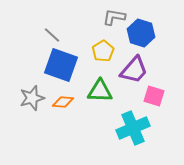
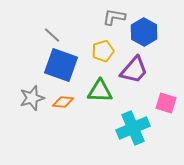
blue hexagon: moved 3 px right, 1 px up; rotated 12 degrees clockwise
yellow pentagon: rotated 15 degrees clockwise
pink square: moved 12 px right, 7 px down
